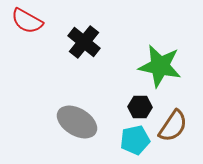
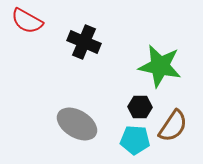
black cross: rotated 16 degrees counterclockwise
gray ellipse: moved 2 px down
cyan pentagon: rotated 16 degrees clockwise
